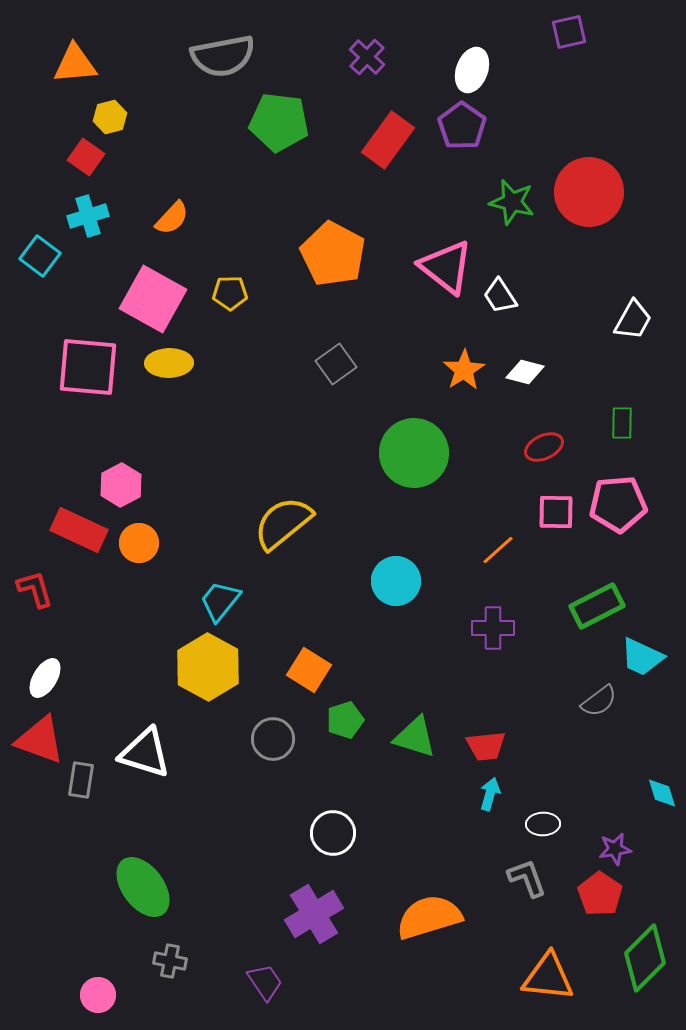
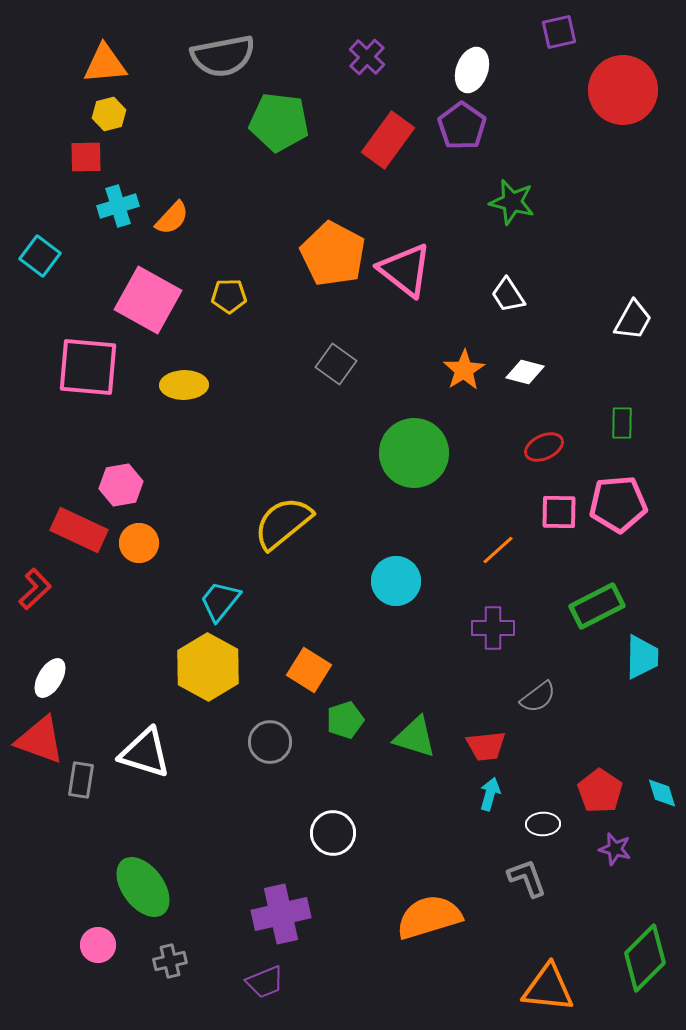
purple square at (569, 32): moved 10 px left
orange triangle at (75, 64): moved 30 px right
yellow hexagon at (110, 117): moved 1 px left, 3 px up
red square at (86, 157): rotated 36 degrees counterclockwise
red circle at (589, 192): moved 34 px right, 102 px up
cyan cross at (88, 216): moved 30 px right, 10 px up
pink triangle at (446, 267): moved 41 px left, 3 px down
yellow pentagon at (230, 293): moved 1 px left, 3 px down
white trapezoid at (500, 296): moved 8 px right, 1 px up
pink square at (153, 299): moved 5 px left, 1 px down
yellow ellipse at (169, 363): moved 15 px right, 22 px down
gray square at (336, 364): rotated 18 degrees counterclockwise
pink hexagon at (121, 485): rotated 18 degrees clockwise
pink square at (556, 512): moved 3 px right
red L-shape at (35, 589): rotated 63 degrees clockwise
cyan trapezoid at (642, 657): rotated 114 degrees counterclockwise
white ellipse at (45, 678): moved 5 px right
gray semicircle at (599, 701): moved 61 px left, 4 px up
gray circle at (273, 739): moved 3 px left, 3 px down
purple star at (615, 849): rotated 24 degrees clockwise
red pentagon at (600, 894): moved 103 px up
purple cross at (314, 914): moved 33 px left; rotated 18 degrees clockwise
gray cross at (170, 961): rotated 24 degrees counterclockwise
orange triangle at (548, 977): moved 11 px down
purple trapezoid at (265, 982): rotated 102 degrees clockwise
pink circle at (98, 995): moved 50 px up
